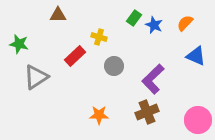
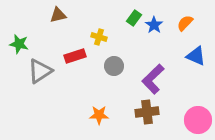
brown triangle: rotated 12 degrees counterclockwise
blue star: rotated 12 degrees clockwise
red rectangle: rotated 25 degrees clockwise
gray triangle: moved 4 px right, 6 px up
brown cross: rotated 15 degrees clockwise
